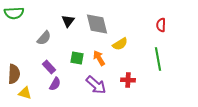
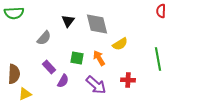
red semicircle: moved 14 px up
purple semicircle: moved 8 px right, 3 px up
yellow triangle: moved 1 px down; rotated 40 degrees counterclockwise
